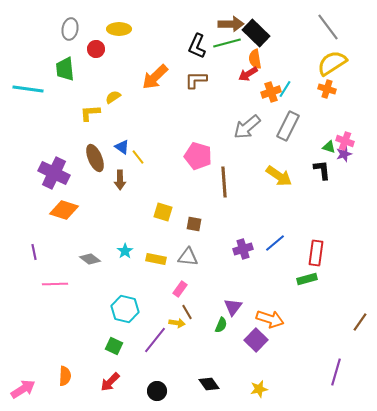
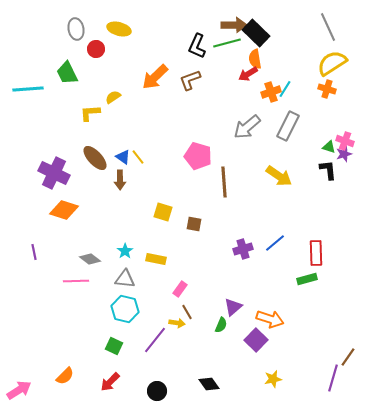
brown arrow at (231, 24): moved 3 px right, 1 px down
gray line at (328, 27): rotated 12 degrees clockwise
gray ellipse at (70, 29): moved 6 px right; rotated 20 degrees counterclockwise
yellow ellipse at (119, 29): rotated 15 degrees clockwise
green trapezoid at (65, 69): moved 2 px right, 4 px down; rotated 20 degrees counterclockwise
brown L-shape at (196, 80): moved 6 px left; rotated 20 degrees counterclockwise
cyan line at (28, 89): rotated 12 degrees counterclockwise
blue triangle at (122, 147): moved 1 px right, 10 px down
brown ellipse at (95, 158): rotated 20 degrees counterclockwise
black L-shape at (322, 170): moved 6 px right
red rectangle at (316, 253): rotated 10 degrees counterclockwise
gray triangle at (188, 257): moved 63 px left, 22 px down
pink line at (55, 284): moved 21 px right, 3 px up
purple triangle at (233, 307): rotated 12 degrees clockwise
brown line at (360, 322): moved 12 px left, 35 px down
purple line at (336, 372): moved 3 px left, 6 px down
orange semicircle at (65, 376): rotated 42 degrees clockwise
pink arrow at (23, 389): moved 4 px left, 1 px down
yellow star at (259, 389): moved 14 px right, 10 px up
